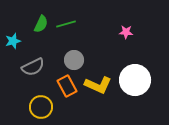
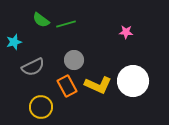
green semicircle: moved 4 px up; rotated 102 degrees clockwise
cyan star: moved 1 px right, 1 px down
white circle: moved 2 px left, 1 px down
